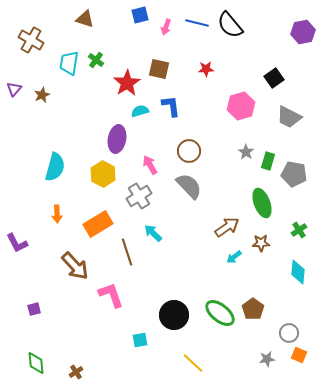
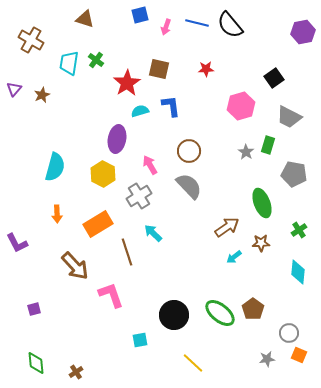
green rectangle at (268, 161): moved 16 px up
